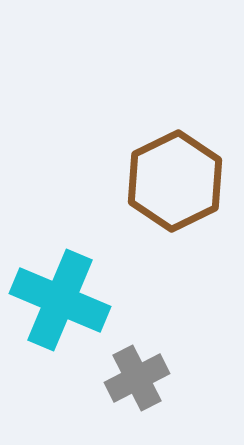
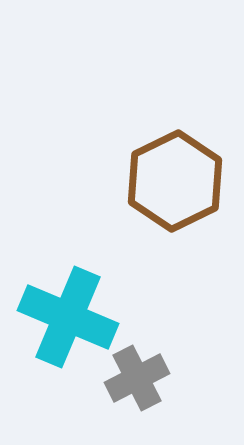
cyan cross: moved 8 px right, 17 px down
